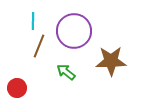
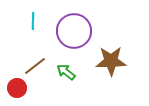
brown line: moved 4 px left, 20 px down; rotated 30 degrees clockwise
